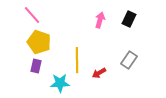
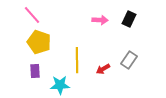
pink arrow: rotated 77 degrees clockwise
purple rectangle: moved 1 px left, 5 px down; rotated 16 degrees counterclockwise
red arrow: moved 4 px right, 4 px up
cyan star: moved 2 px down
